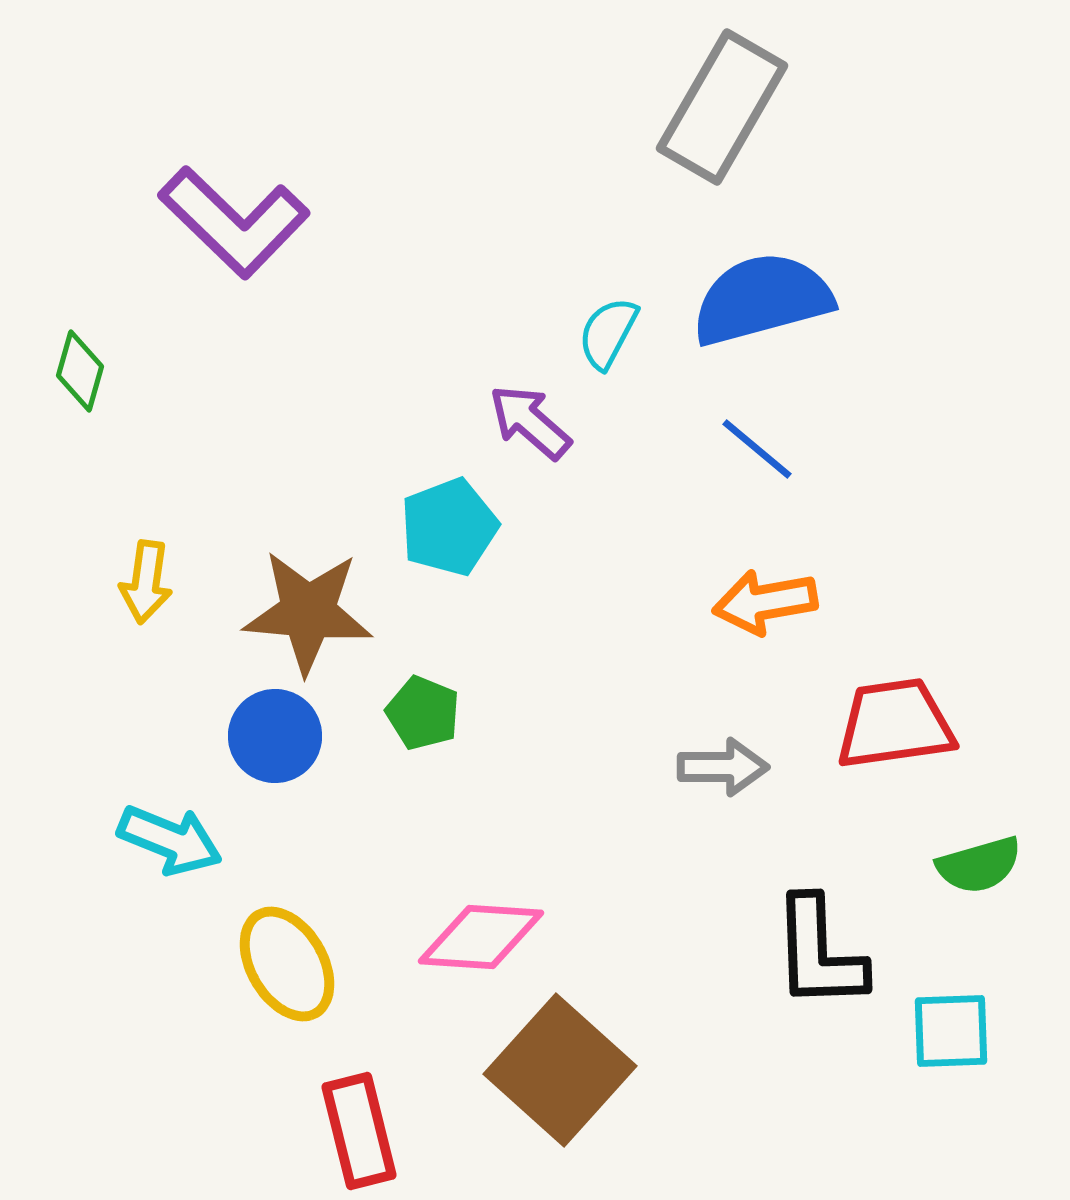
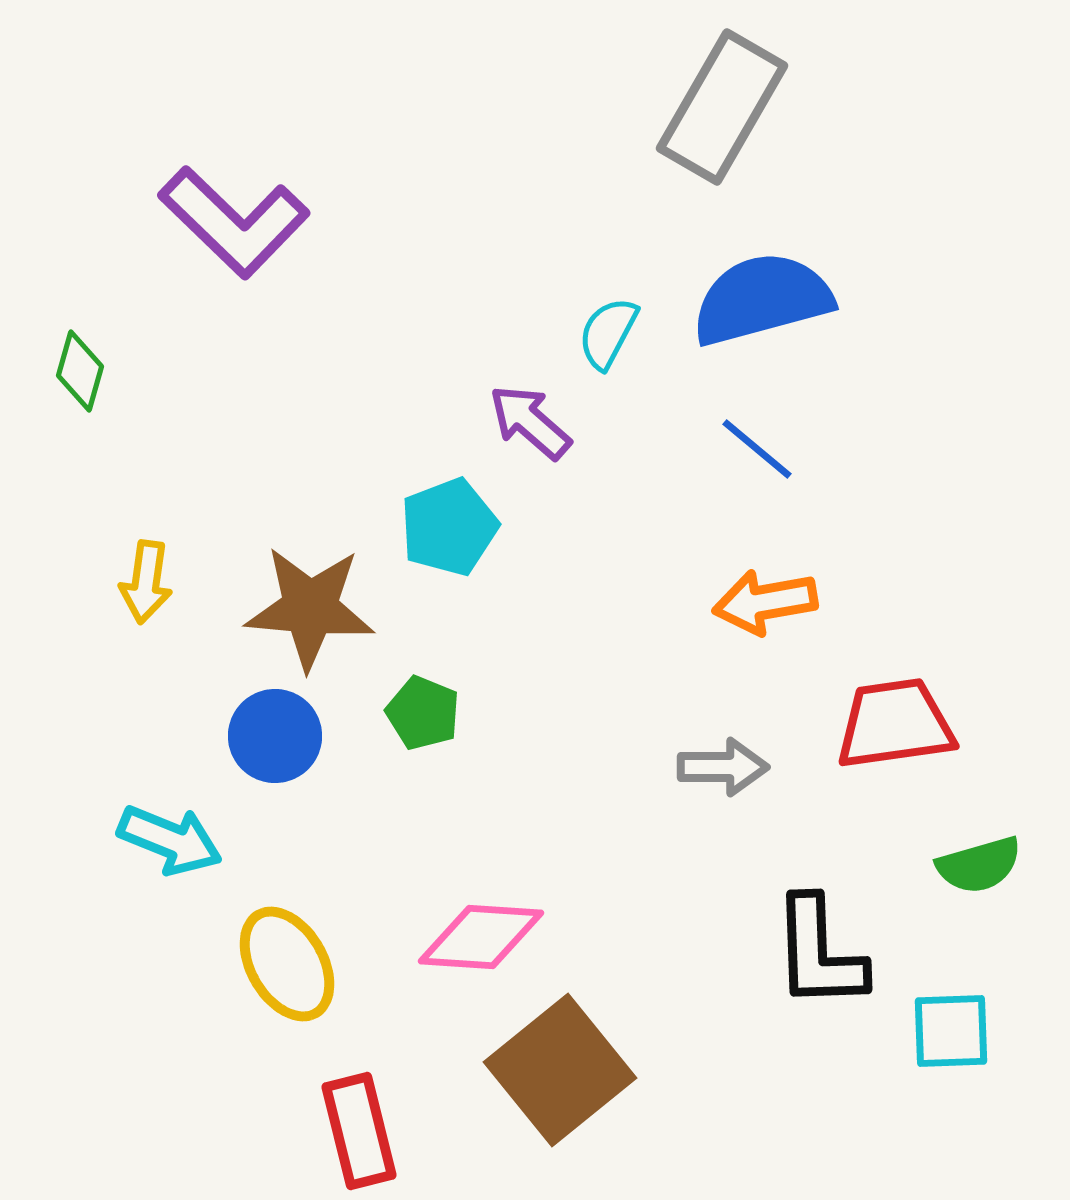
brown star: moved 2 px right, 4 px up
brown square: rotated 9 degrees clockwise
